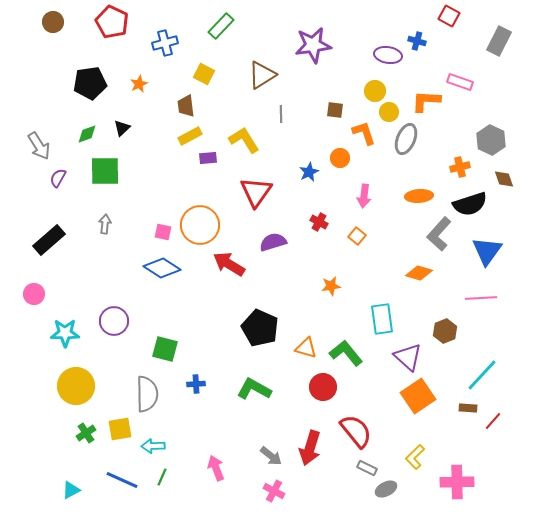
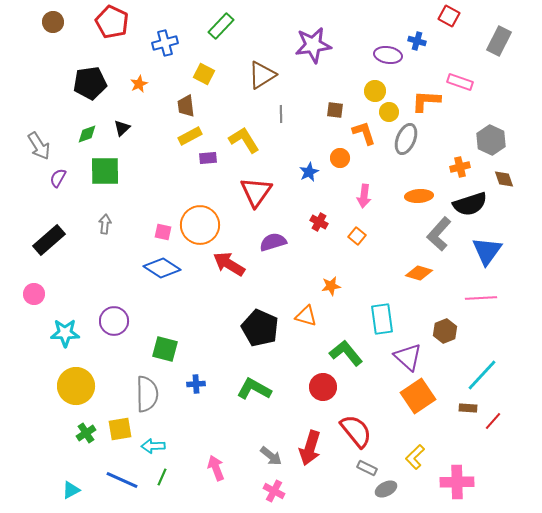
orange triangle at (306, 348): moved 32 px up
